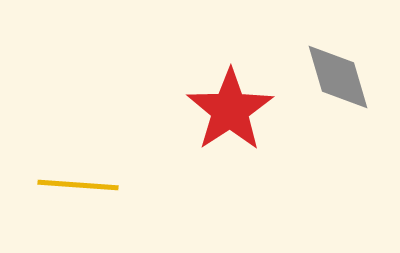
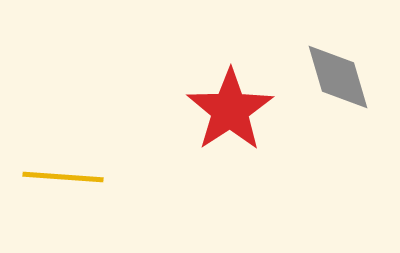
yellow line: moved 15 px left, 8 px up
